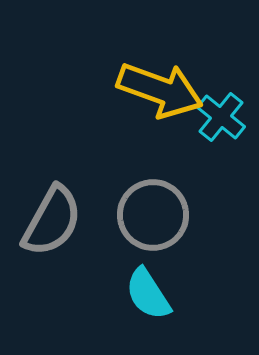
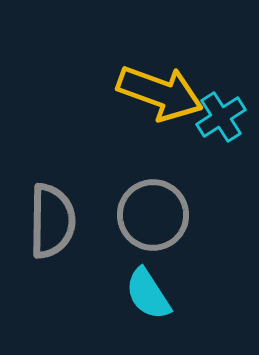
yellow arrow: moved 3 px down
cyan cross: rotated 18 degrees clockwise
gray semicircle: rotated 28 degrees counterclockwise
